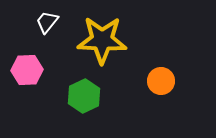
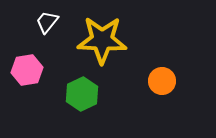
pink hexagon: rotated 8 degrees counterclockwise
orange circle: moved 1 px right
green hexagon: moved 2 px left, 2 px up
